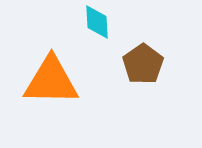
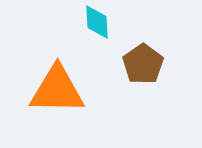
orange triangle: moved 6 px right, 9 px down
